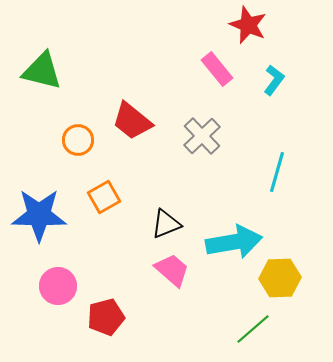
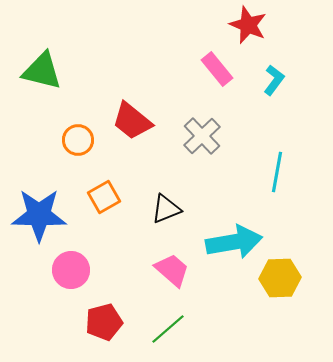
cyan line: rotated 6 degrees counterclockwise
black triangle: moved 15 px up
pink circle: moved 13 px right, 16 px up
red pentagon: moved 2 px left, 5 px down
green line: moved 85 px left
